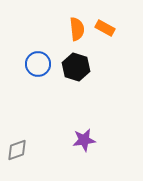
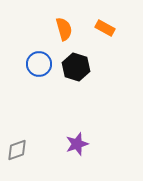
orange semicircle: moved 13 px left; rotated 10 degrees counterclockwise
blue circle: moved 1 px right
purple star: moved 7 px left, 4 px down; rotated 10 degrees counterclockwise
